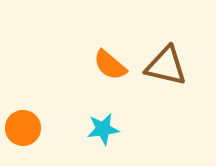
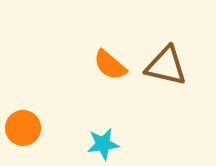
cyan star: moved 15 px down
